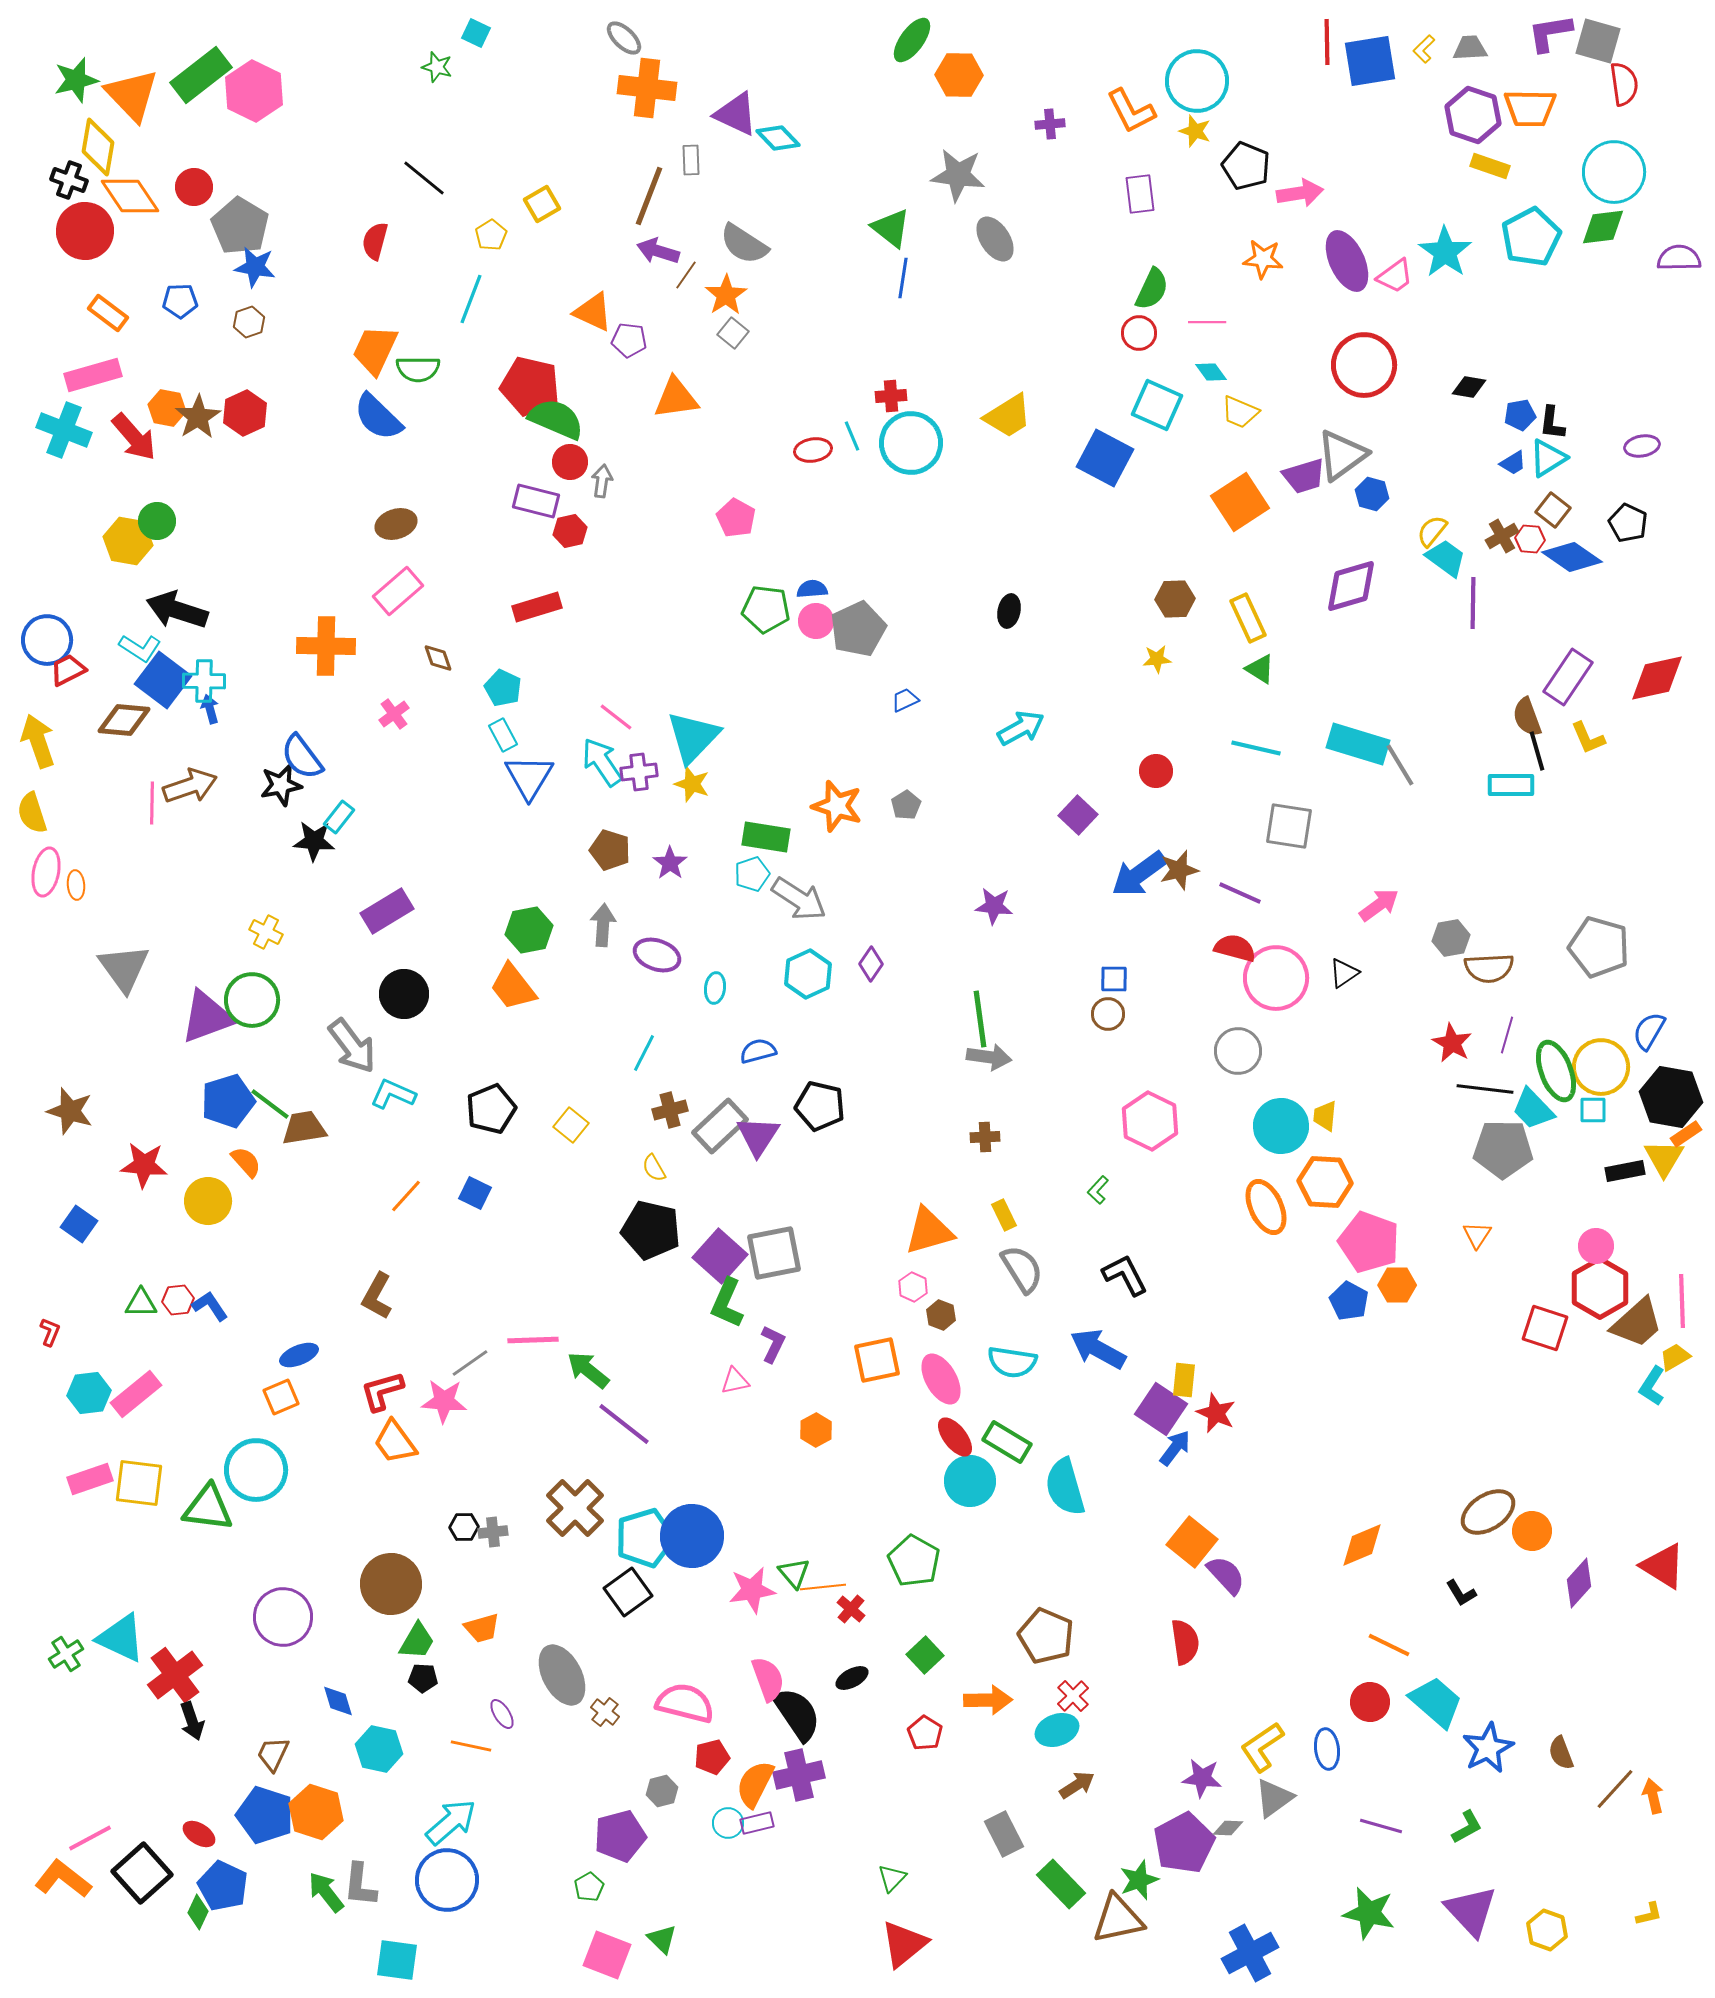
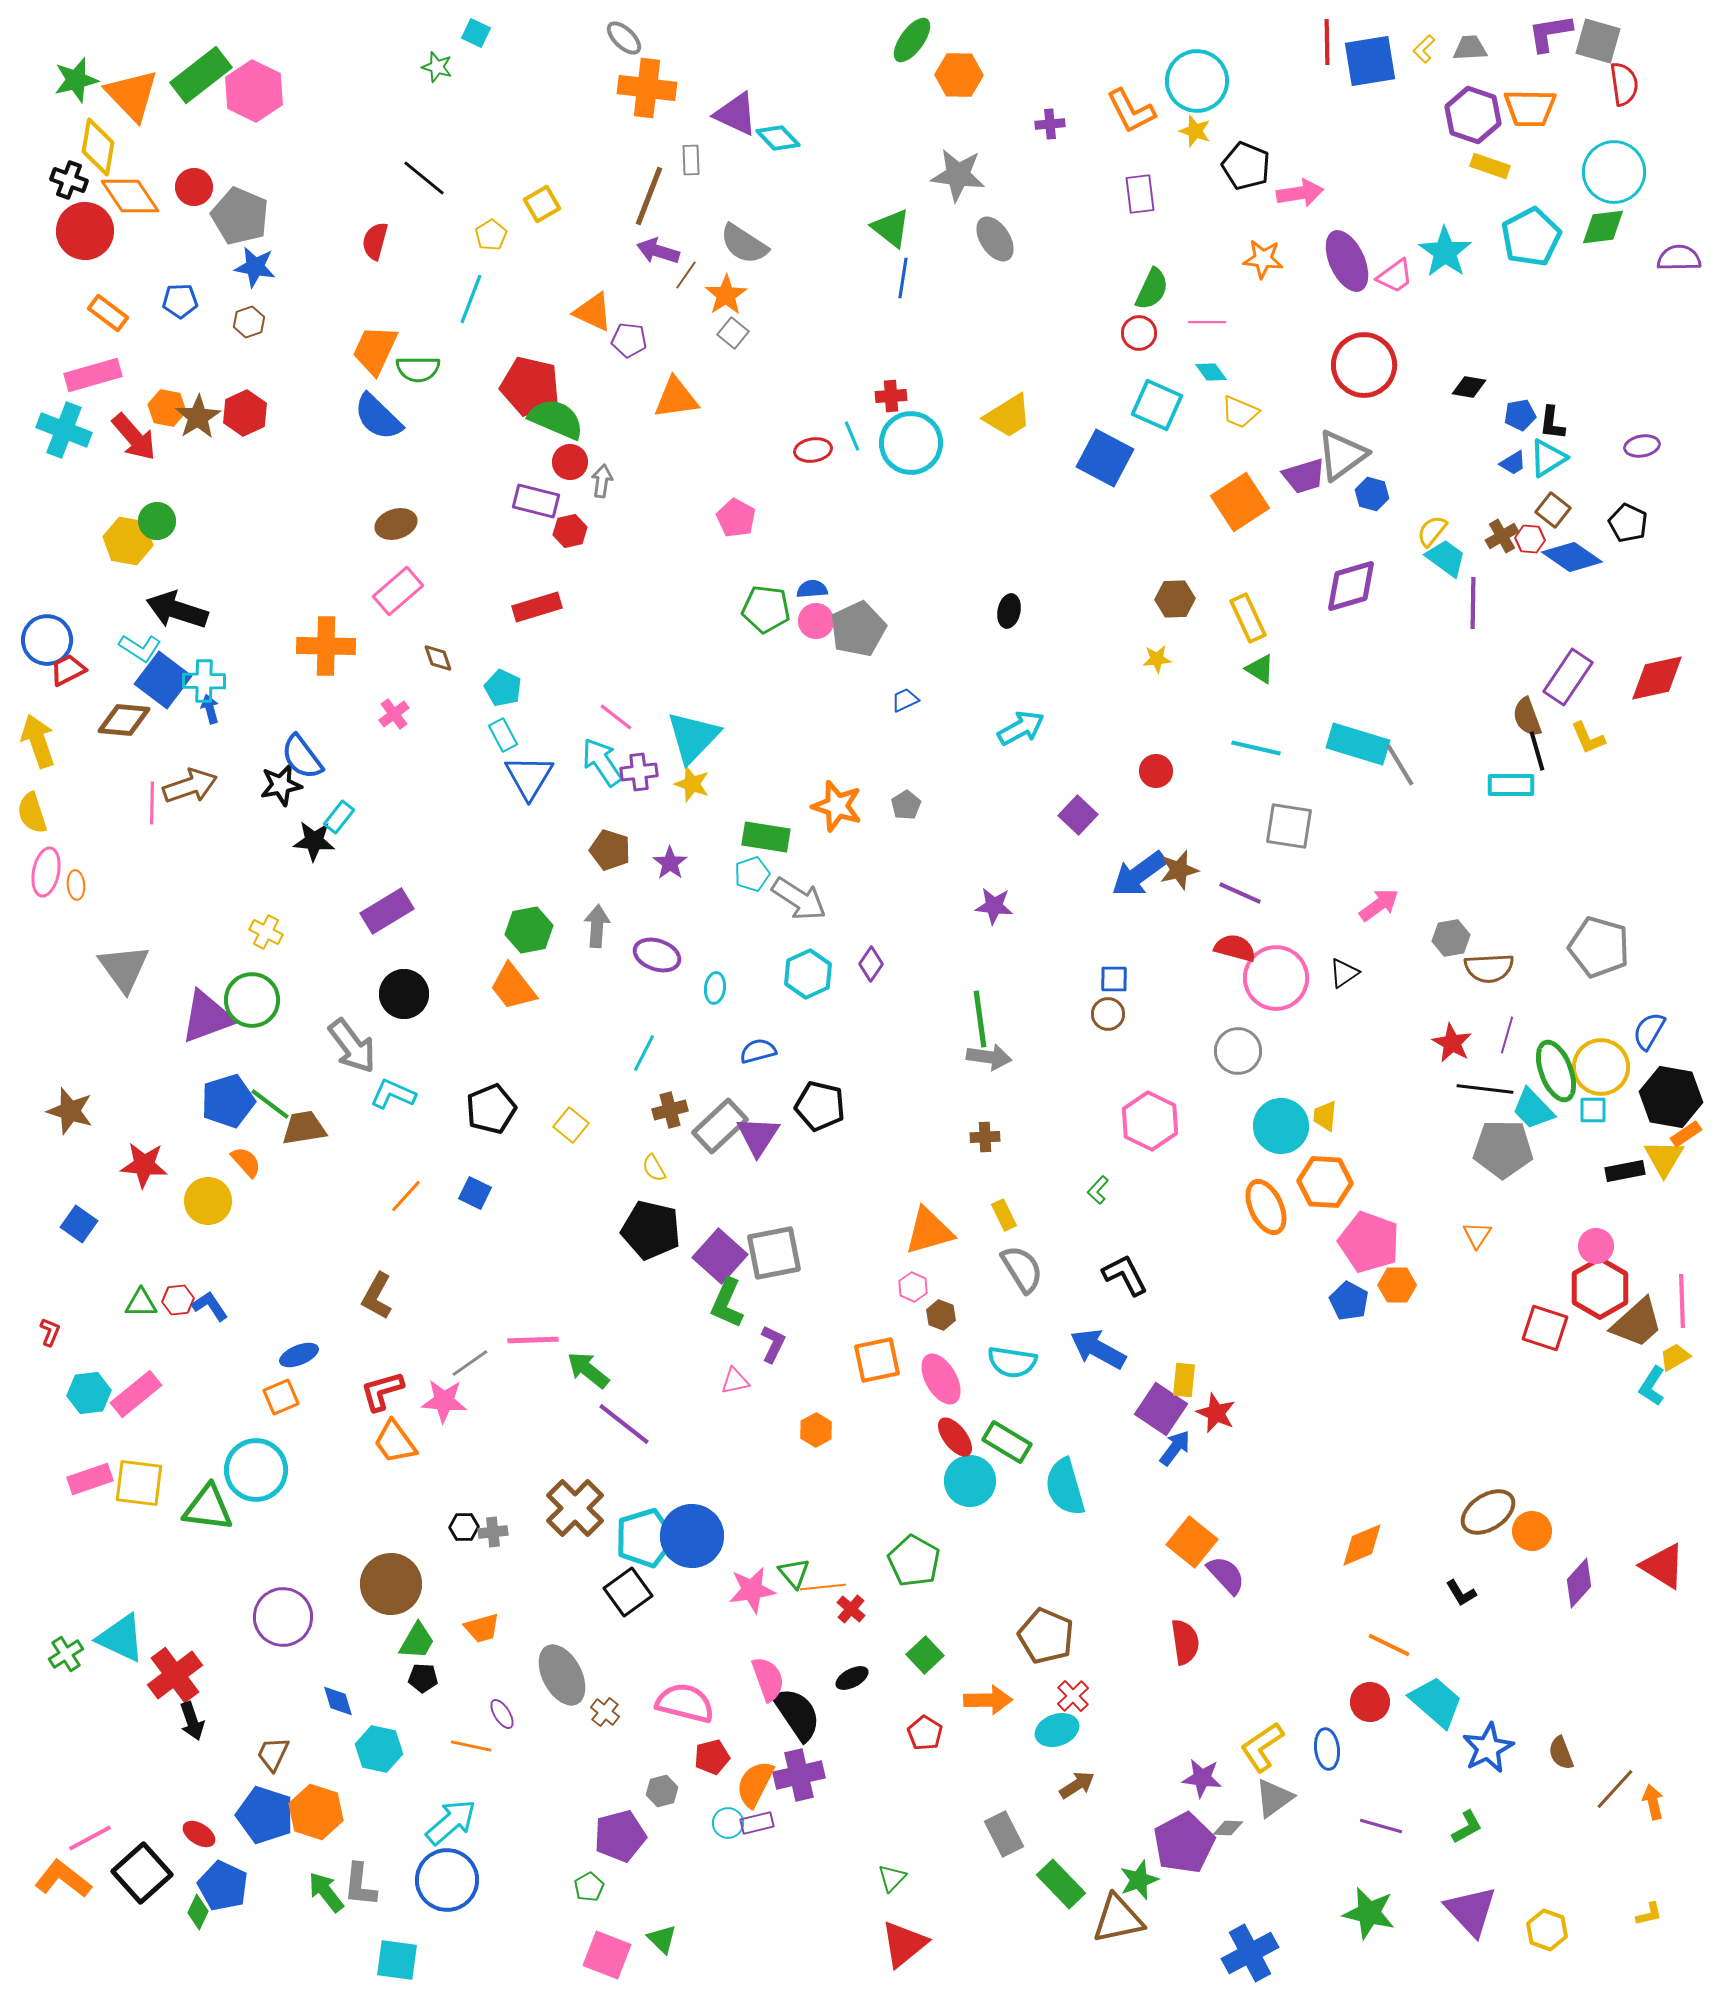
gray pentagon at (240, 226): moved 10 px up; rotated 8 degrees counterclockwise
gray arrow at (603, 925): moved 6 px left, 1 px down
orange arrow at (1653, 1796): moved 6 px down
